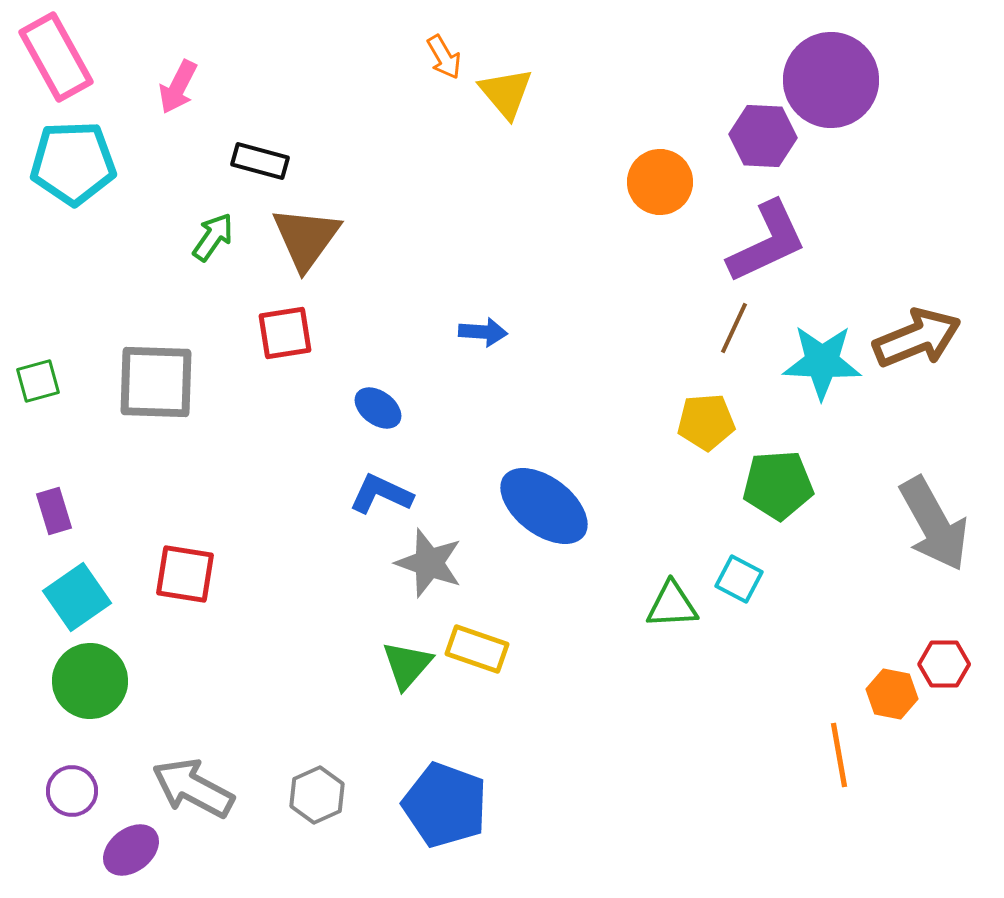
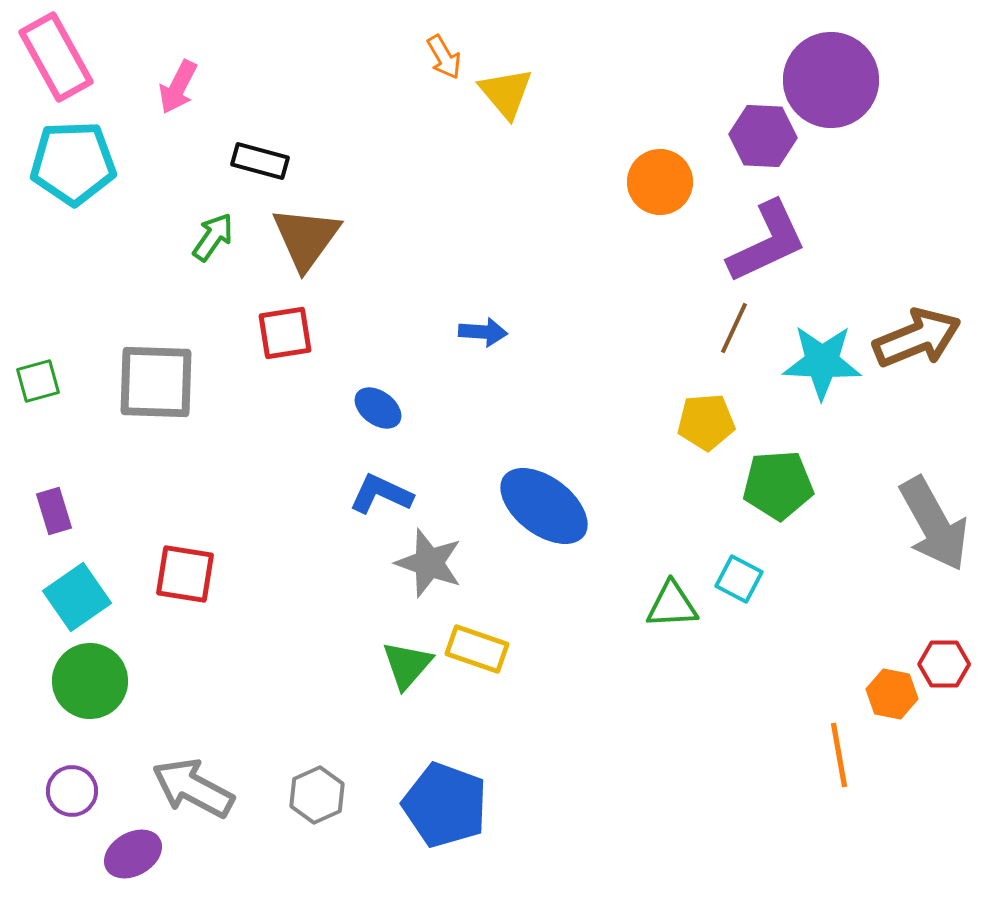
purple ellipse at (131, 850): moved 2 px right, 4 px down; rotated 8 degrees clockwise
